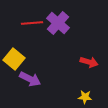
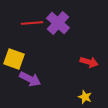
yellow square: rotated 20 degrees counterclockwise
yellow star: rotated 16 degrees clockwise
